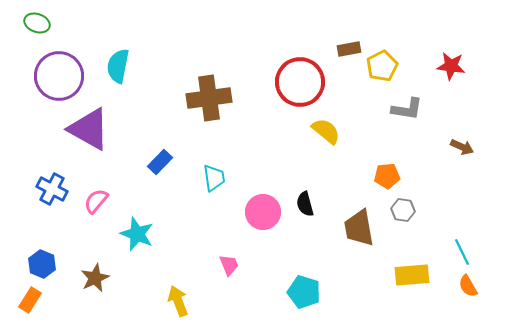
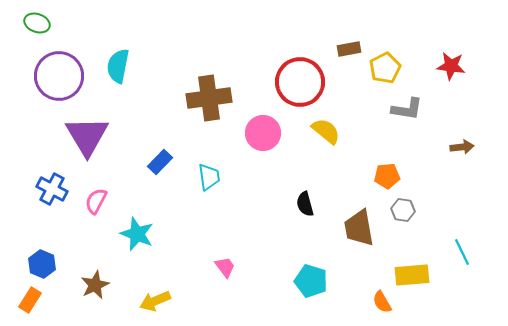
yellow pentagon: moved 3 px right, 2 px down
purple triangle: moved 2 px left, 7 px down; rotated 30 degrees clockwise
brown arrow: rotated 30 degrees counterclockwise
cyan trapezoid: moved 5 px left, 1 px up
pink semicircle: rotated 12 degrees counterclockwise
pink circle: moved 79 px up
pink trapezoid: moved 4 px left, 2 px down; rotated 15 degrees counterclockwise
brown star: moved 7 px down
orange semicircle: moved 86 px left, 16 px down
cyan pentagon: moved 7 px right, 11 px up
yellow arrow: moved 23 px left; rotated 92 degrees counterclockwise
